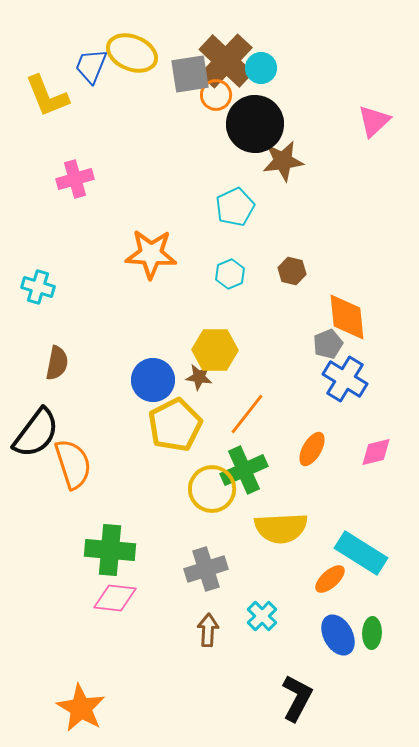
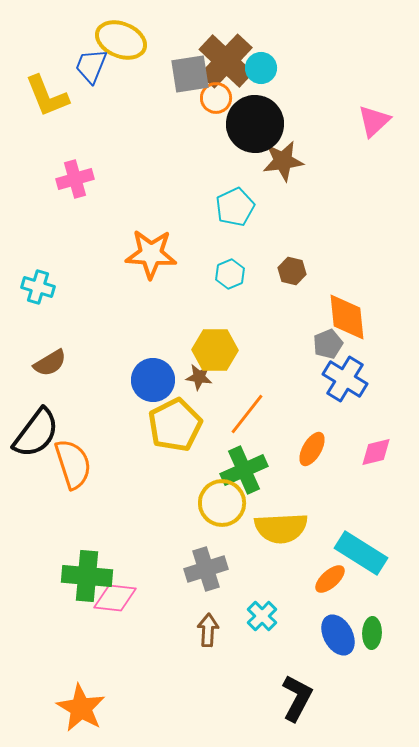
yellow ellipse at (132, 53): moved 11 px left, 13 px up
orange circle at (216, 95): moved 3 px down
brown semicircle at (57, 363): moved 7 px left; rotated 48 degrees clockwise
yellow circle at (212, 489): moved 10 px right, 14 px down
green cross at (110, 550): moved 23 px left, 26 px down
